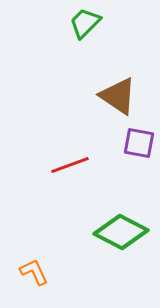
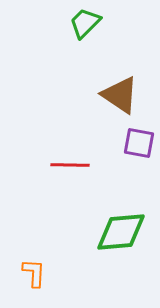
brown triangle: moved 2 px right, 1 px up
red line: rotated 21 degrees clockwise
green diamond: rotated 32 degrees counterclockwise
orange L-shape: moved 1 px down; rotated 28 degrees clockwise
